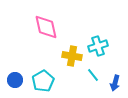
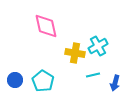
pink diamond: moved 1 px up
cyan cross: rotated 12 degrees counterclockwise
yellow cross: moved 3 px right, 3 px up
cyan line: rotated 64 degrees counterclockwise
cyan pentagon: rotated 10 degrees counterclockwise
